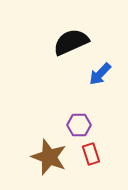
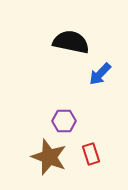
black semicircle: rotated 36 degrees clockwise
purple hexagon: moved 15 px left, 4 px up
